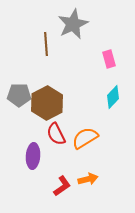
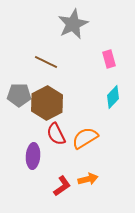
brown line: moved 18 px down; rotated 60 degrees counterclockwise
